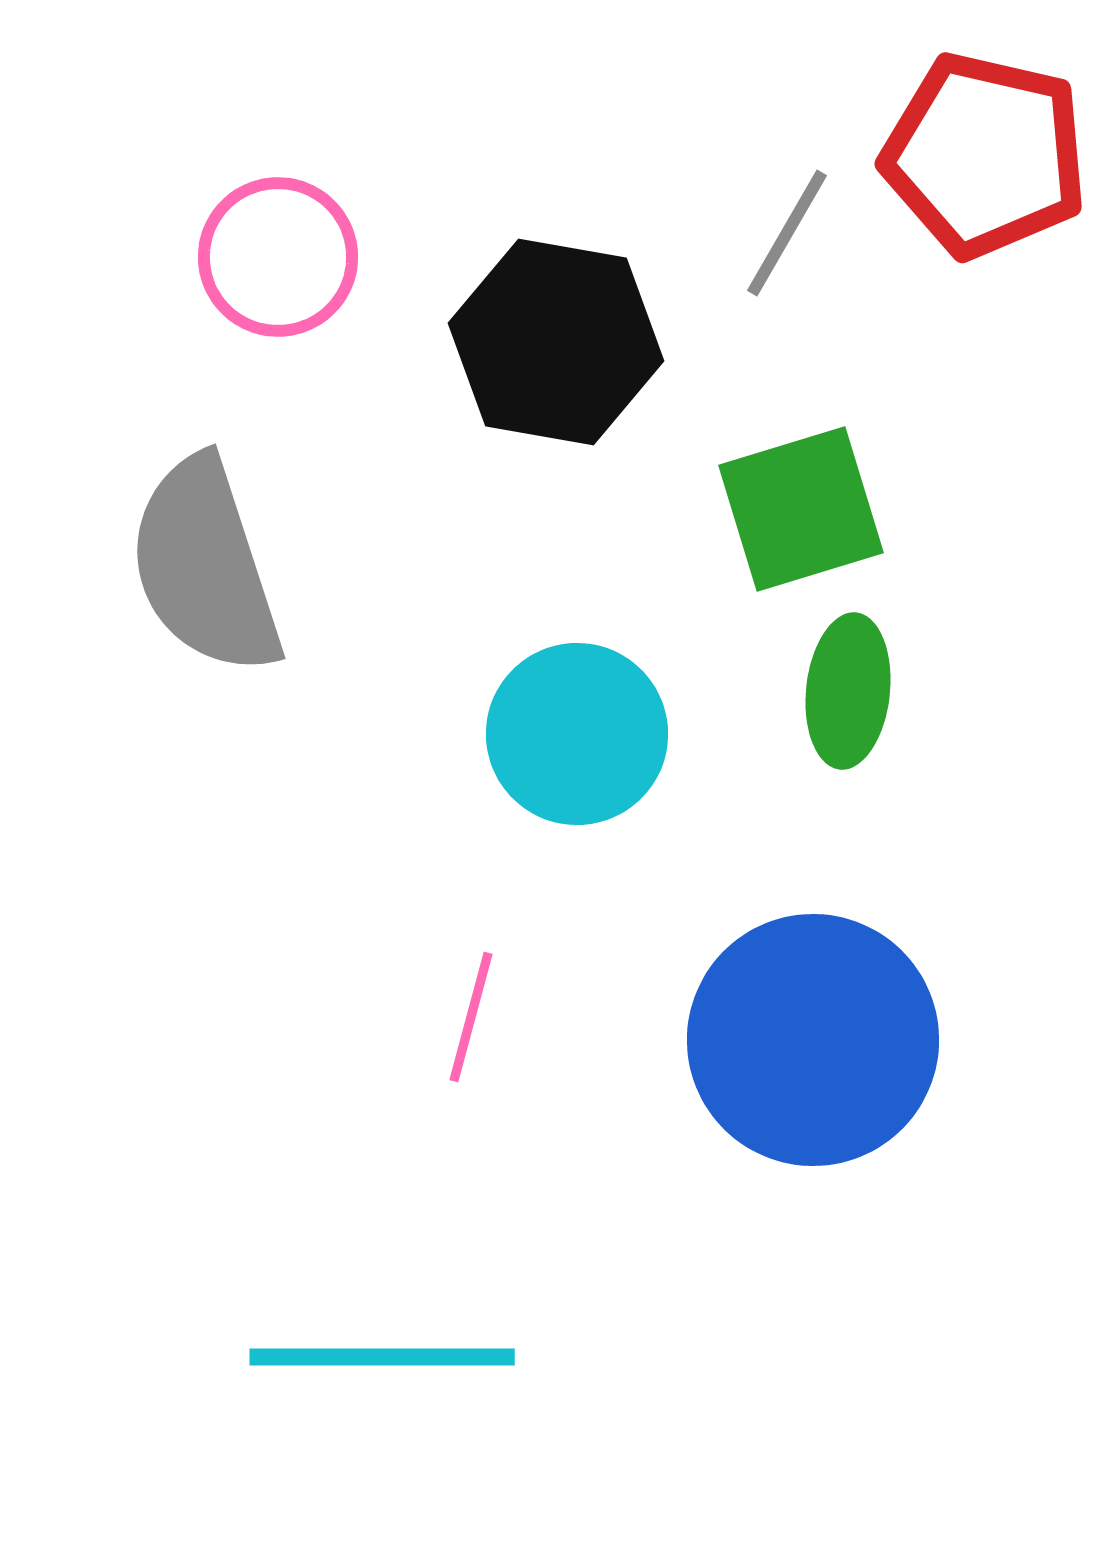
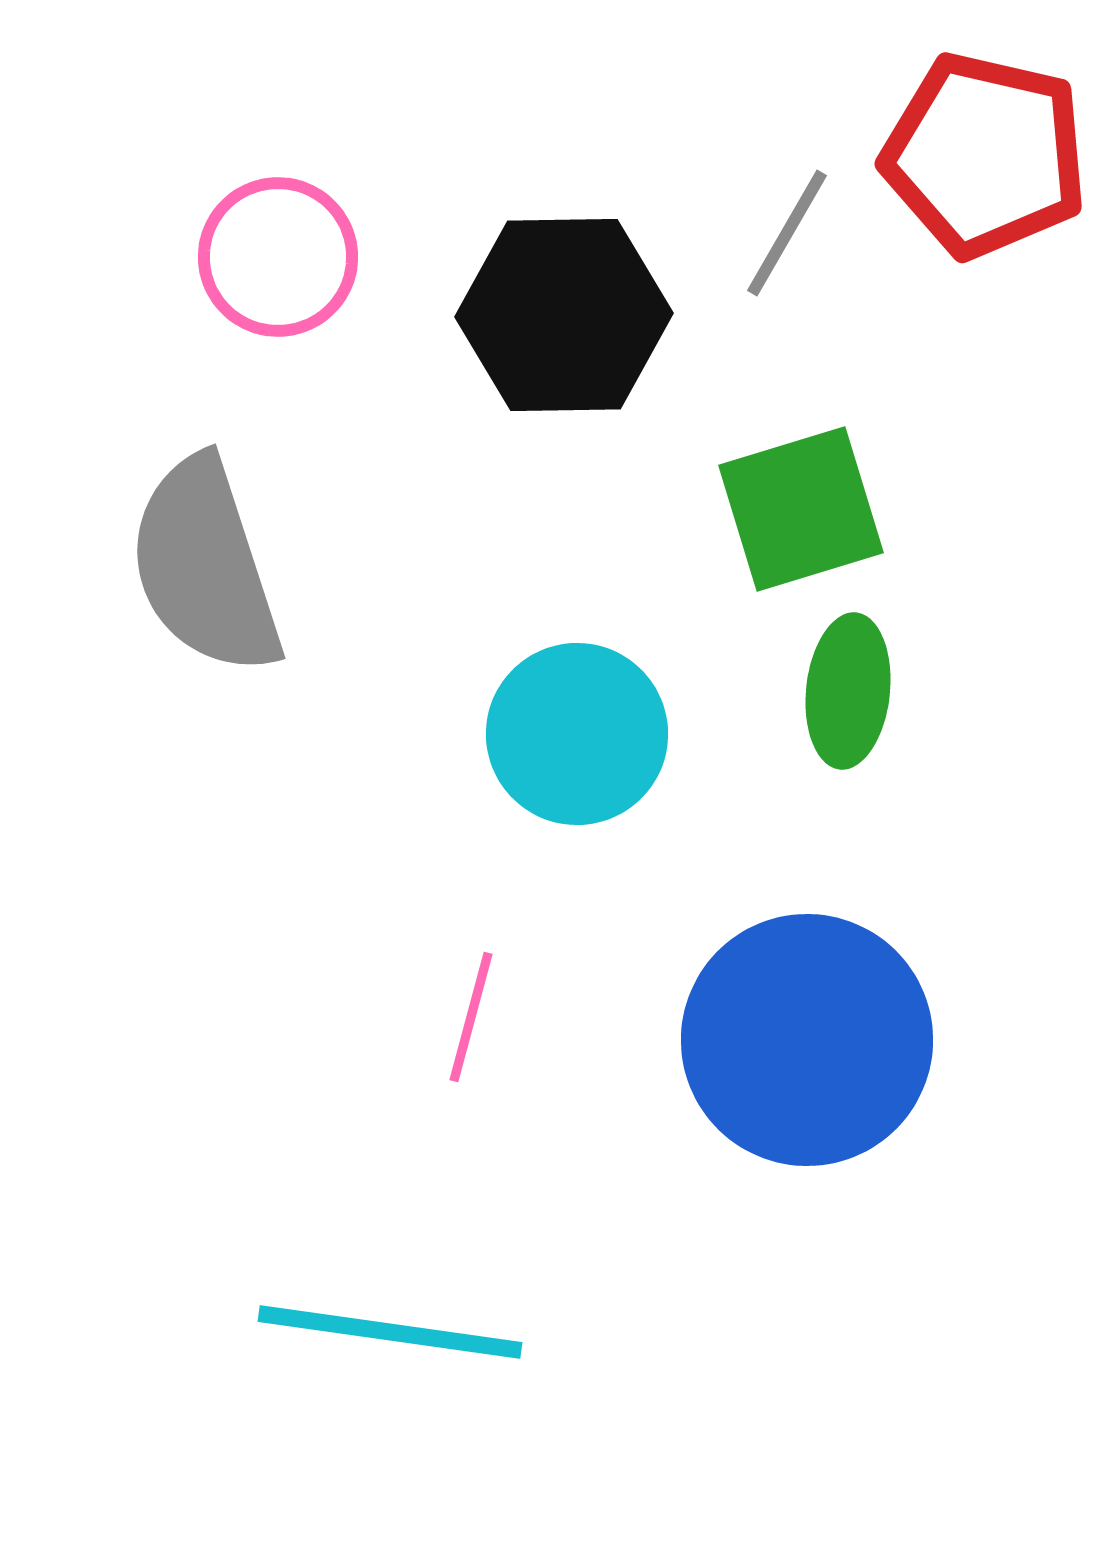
black hexagon: moved 8 px right, 27 px up; rotated 11 degrees counterclockwise
blue circle: moved 6 px left
cyan line: moved 8 px right, 25 px up; rotated 8 degrees clockwise
